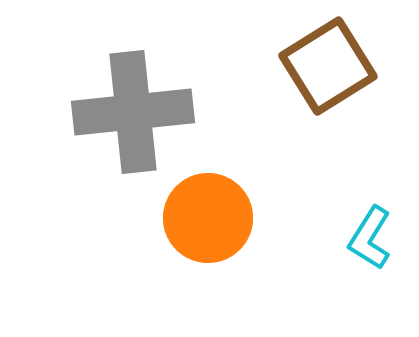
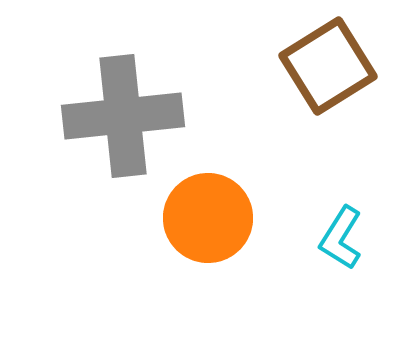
gray cross: moved 10 px left, 4 px down
cyan L-shape: moved 29 px left
